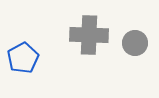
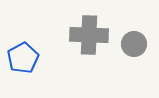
gray circle: moved 1 px left, 1 px down
